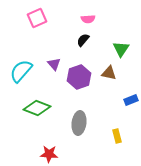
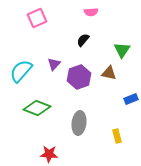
pink semicircle: moved 3 px right, 7 px up
green triangle: moved 1 px right, 1 px down
purple triangle: rotated 24 degrees clockwise
blue rectangle: moved 1 px up
